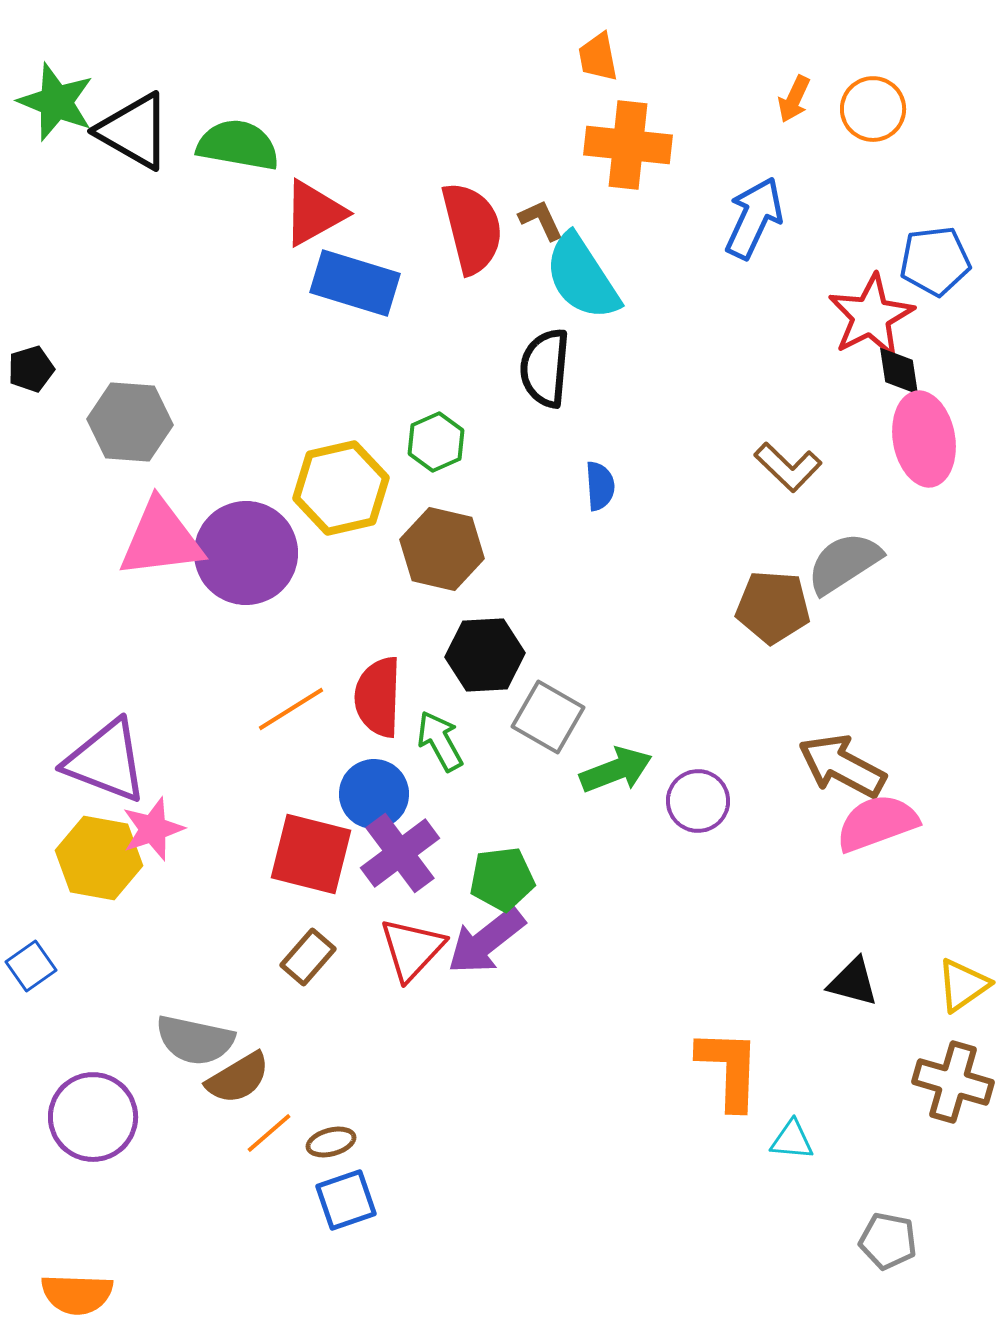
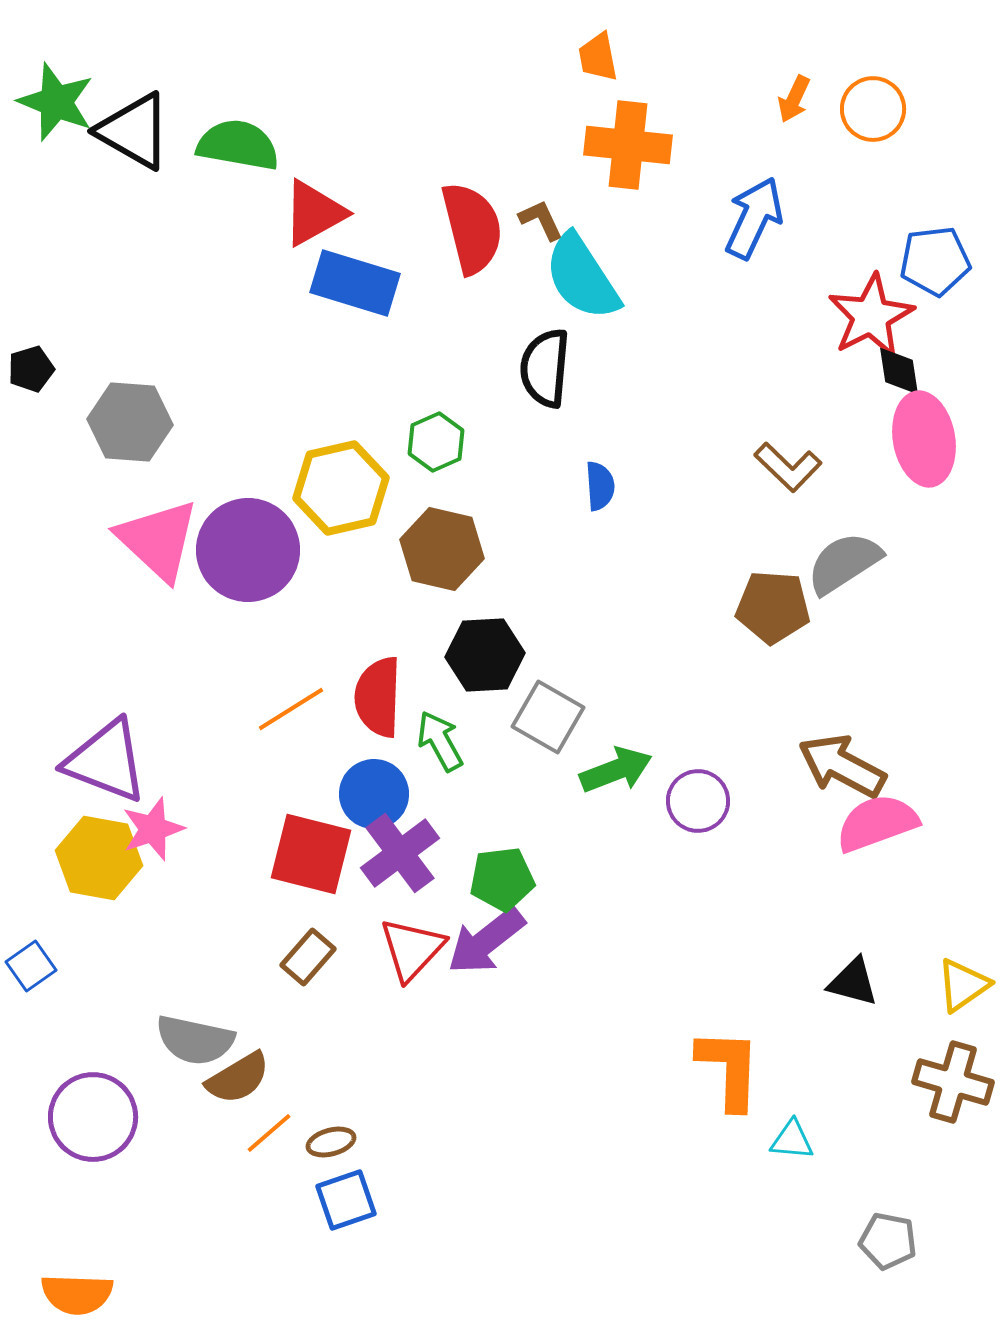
pink triangle at (161, 539): moved 3 px left, 1 px down; rotated 50 degrees clockwise
purple circle at (246, 553): moved 2 px right, 3 px up
